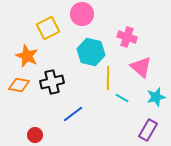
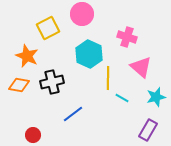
cyan hexagon: moved 2 px left, 2 px down; rotated 12 degrees clockwise
red circle: moved 2 px left
